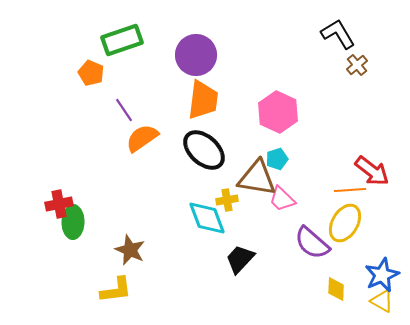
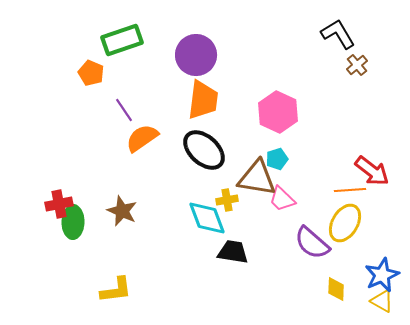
brown star: moved 8 px left, 39 px up
black trapezoid: moved 7 px left, 7 px up; rotated 56 degrees clockwise
